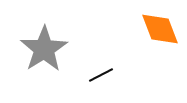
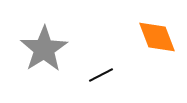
orange diamond: moved 3 px left, 8 px down
